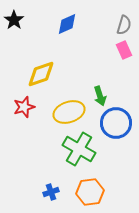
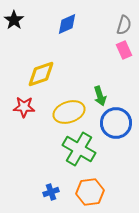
red star: rotated 20 degrees clockwise
